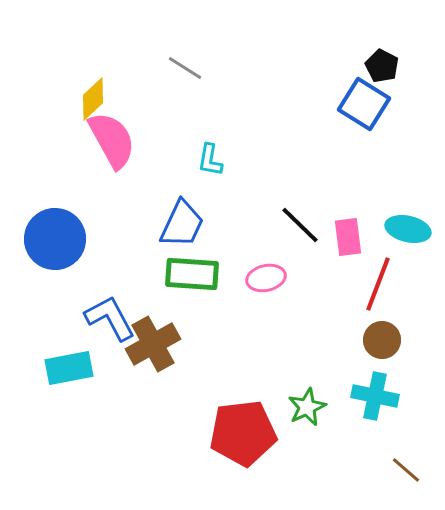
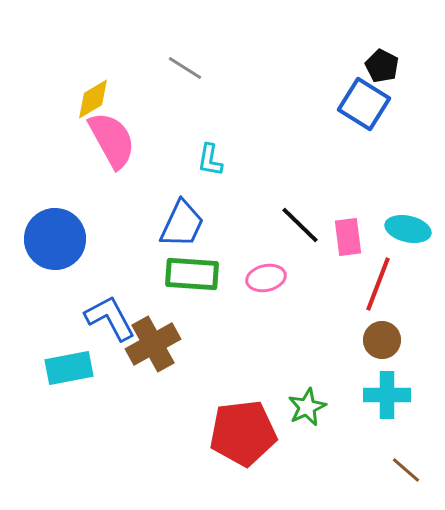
yellow diamond: rotated 12 degrees clockwise
cyan cross: moved 12 px right, 1 px up; rotated 12 degrees counterclockwise
